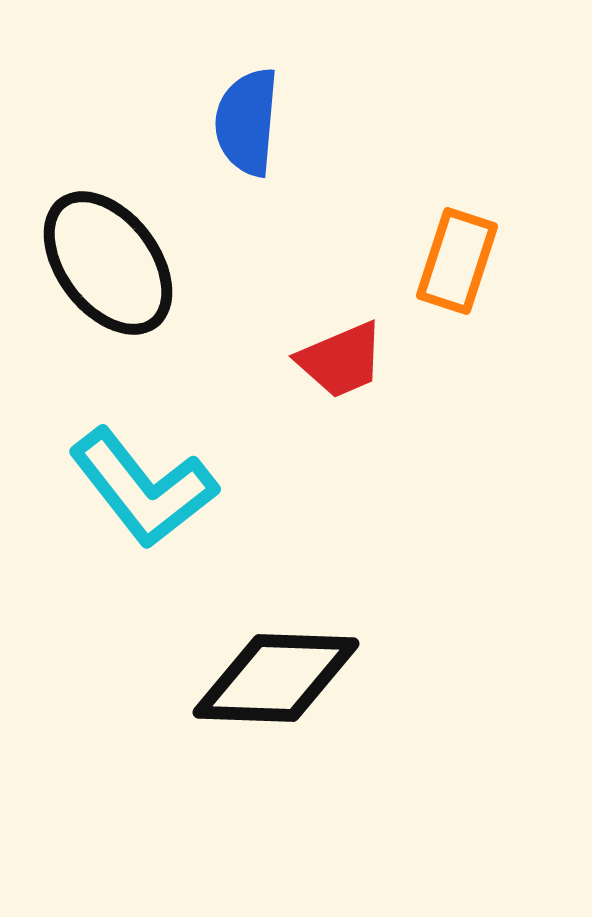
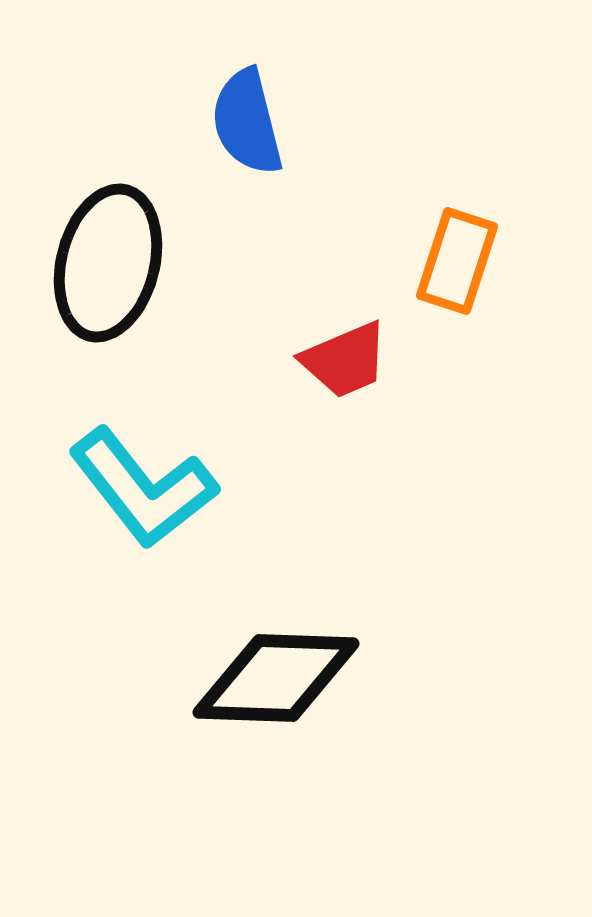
blue semicircle: rotated 19 degrees counterclockwise
black ellipse: rotated 51 degrees clockwise
red trapezoid: moved 4 px right
